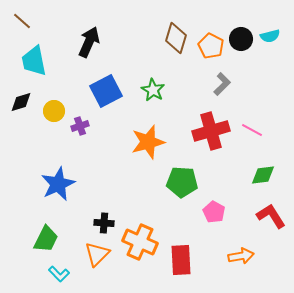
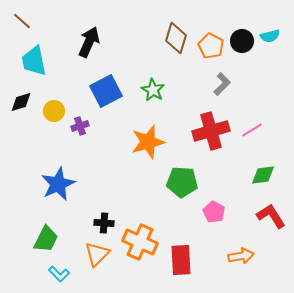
black circle: moved 1 px right, 2 px down
pink line: rotated 60 degrees counterclockwise
